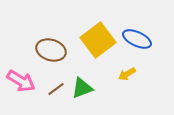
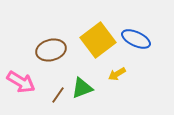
blue ellipse: moved 1 px left
brown ellipse: rotated 32 degrees counterclockwise
yellow arrow: moved 10 px left
pink arrow: moved 1 px down
brown line: moved 2 px right, 6 px down; rotated 18 degrees counterclockwise
